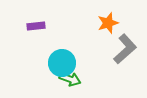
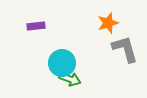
gray L-shape: rotated 64 degrees counterclockwise
